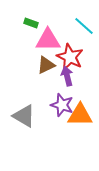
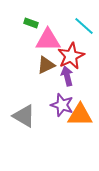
red star: moved 1 px right, 1 px up; rotated 20 degrees clockwise
